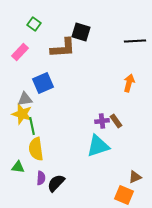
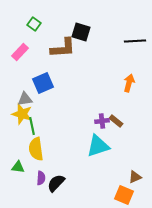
brown rectangle: rotated 16 degrees counterclockwise
